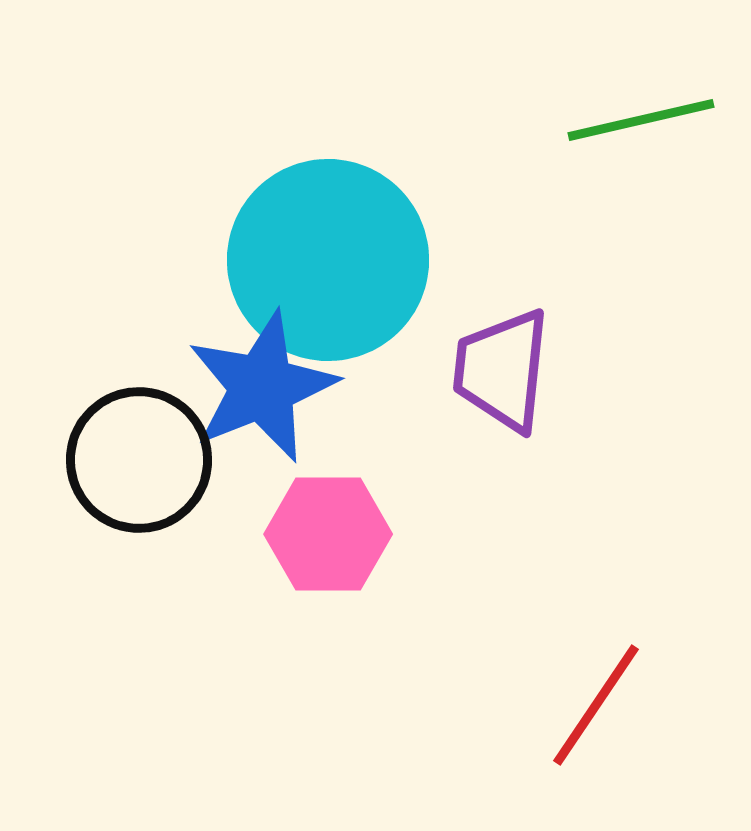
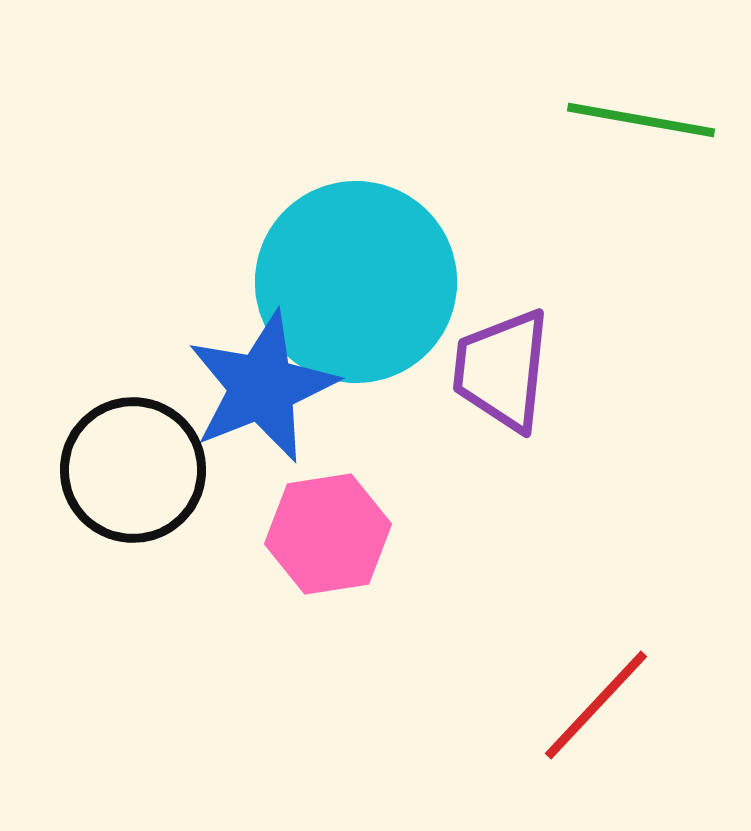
green line: rotated 23 degrees clockwise
cyan circle: moved 28 px right, 22 px down
black circle: moved 6 px left, 10 px down
pink hexagon: rotated 9 degrees counterclockwise
red line: rotated 9 degrees clockwise
